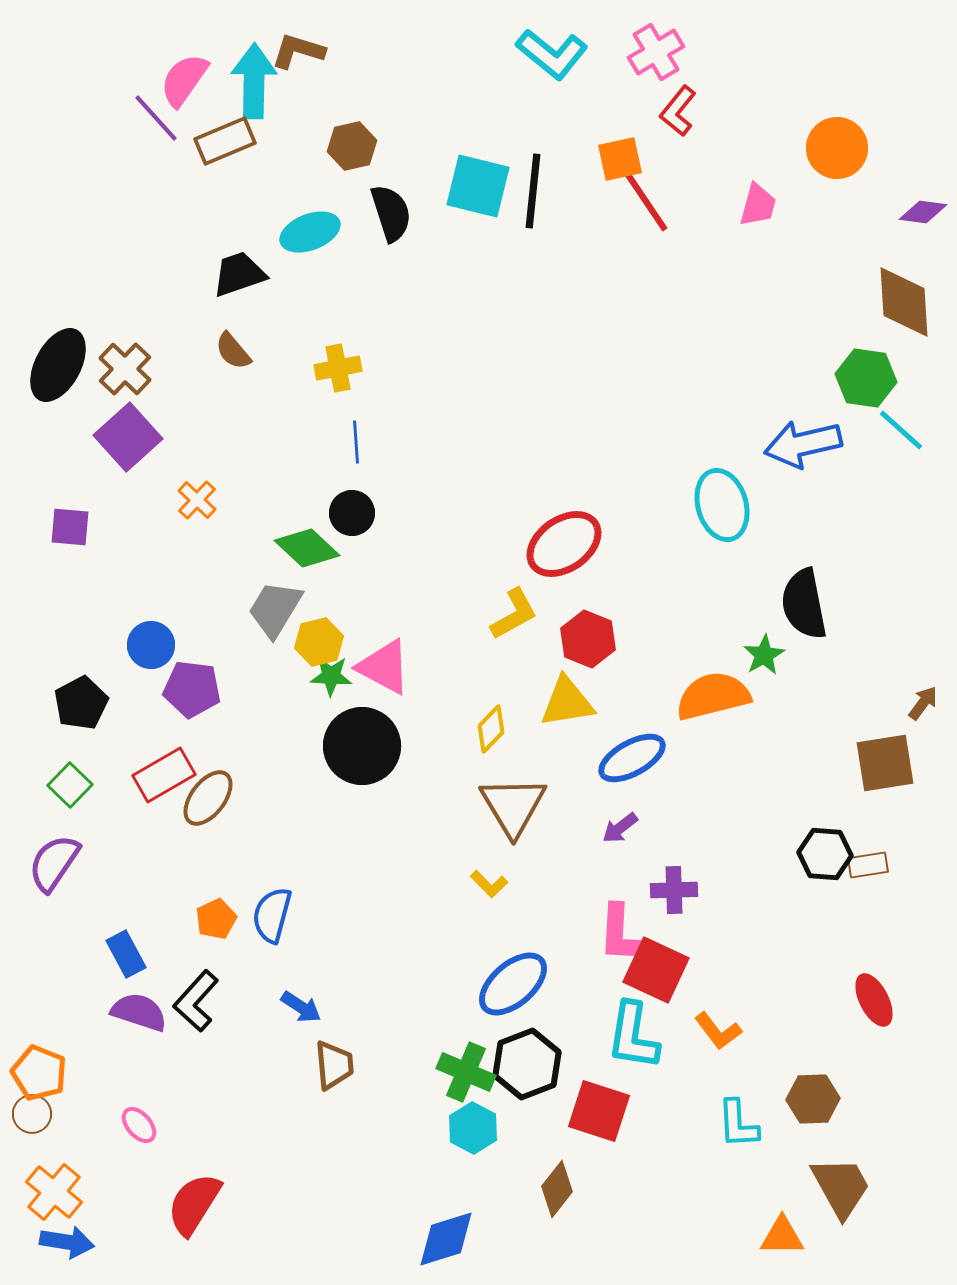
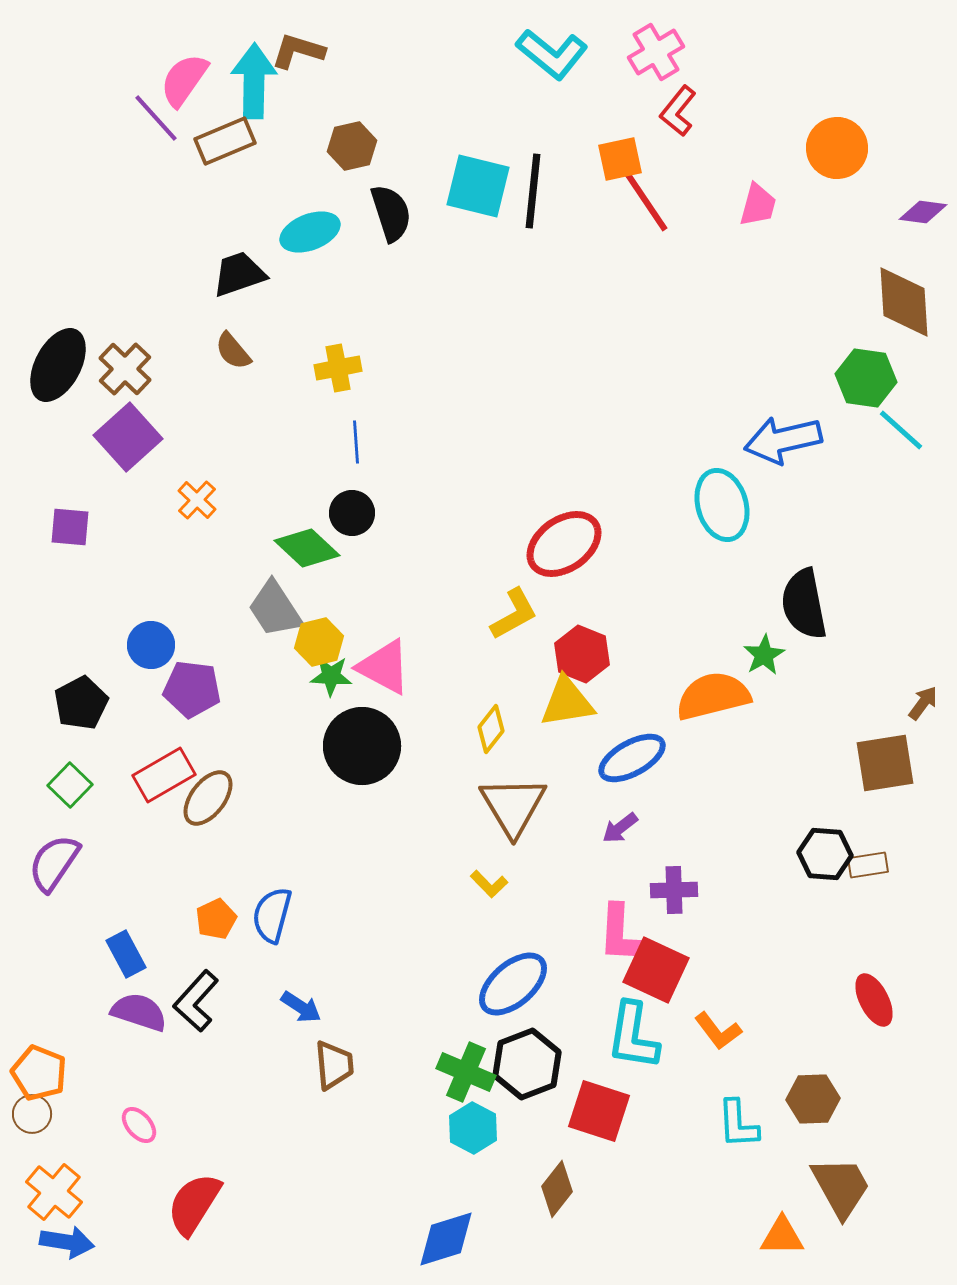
blue arrow at (803, 444): moved 20 px left, 4 px up
gray trapezoid at (275, 609): rotated 64 degrees counterclockwise
red hexagon at (588, 639): moved 6 px left, 15 px down
yellow diamond at (491, 729): rotated 6 degrees counterclockwise
